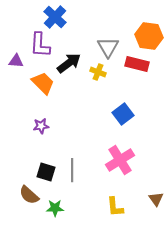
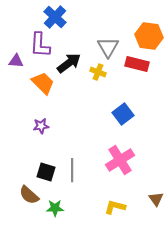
yellow L-shape: rotated 110 degrees clockwise
